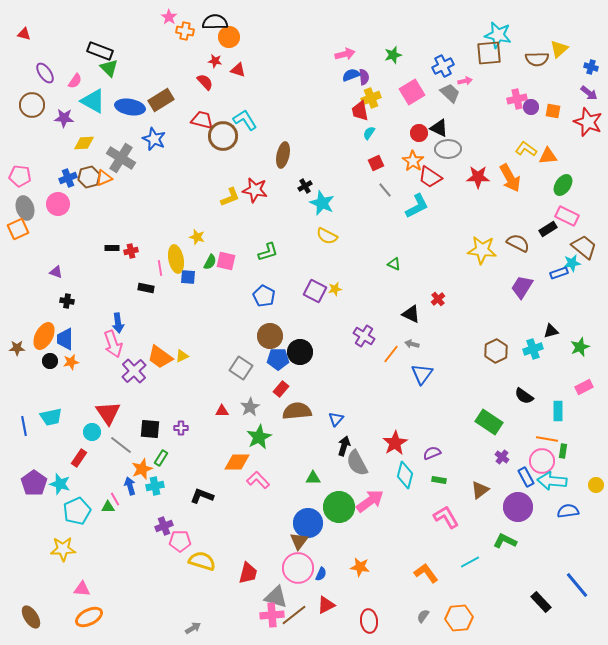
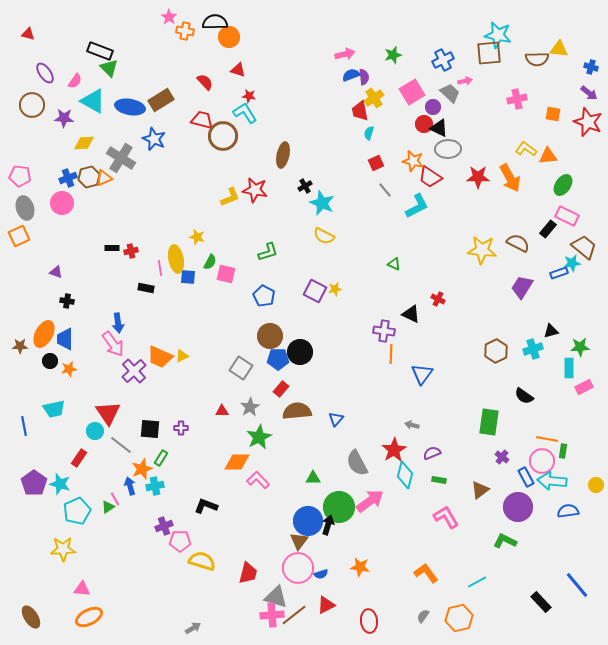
red triangle at (24, 34): moved 4 px right
yellow triangle at (559, 49): rotated 48 degrees clockwise
red star at (215, 61): moved 34 px right, 35 px down
blue cross at (443, 66): moved 6 px up
yellow cross at (371, 98): moved 3 px right; rotated 12 degrees counterclockwise
purple circle at (531, 107): moved 98 px left
orange square at (553, 111): moved 3 px down
cyan L-shape at (245, 120): moved 7 px up
cyan semicircle at (369, 133): rotated 16 degrees counterclockwise
red circle at (419, 133): moved 5 px right, 9 px up
orange star at (413, 161): rotated 20 degrees counterclockwise
pink circle at (58, 204): moved 4 px right, 1 px up
orange square at (18, 229): moved 1 px right, 7 px down
black rectangle at (548, 229): rotated 18 degrees counterclockwise
yellow semicircle at (327, 236): moved 3 px left
pink square at (226, 261): moved 13 px down
red cross at (438, 299): rotated 24 degrees counterclockwise
orange ellipse at (44, 336): moved 2 px up
purple cross at (364, 336): moved 20 px right, 5 px up; rotated 25 degrees counterclockwise
pink arrow at (113, 344): rotated 16 degrees counterclockwise
gray arrow at (412, 344): moved 81 px down
green star at (580, 347): rotated 18 degrees clockwise
brown star at (17, 348): moved 3 px right, 2 px up
orange line at (391, 354): rotated 36 degrees counterclockwise
orange trapezoid at (160, 357): rotated 12 degrees counterclockwise
orange star at (71, 362): moved 2 px left, 7 px down
cyan rectangle at (558, 411): moved 11 px right, 43 px up
cyan trapezoid at (51, 417): moved 3 px right, 8 px up
green rectangle at (489, 422): rotated 64 degrees clockwise
cyan circle at (92, 432): moved 3 px right, 1 px up
red star at (395, 443): moved 1 px left, 7 px down
black arrow at (344, 446): moved 16 px left, 79 px down
black L-shape at (202, 496): moved 4 px right, 10 px down
green triangle at (108, 507): rotated 32 degrees counterclockwise
blue circle at (308, 523): moved 2 px up
cyan line at (470, 562): moved 7 px right, 20 px down
blue semicircle at (321, 574): rotated 48 degrees clockwise
orange hexagon at (459, 618): rotated 8 degrees counterclockwise
